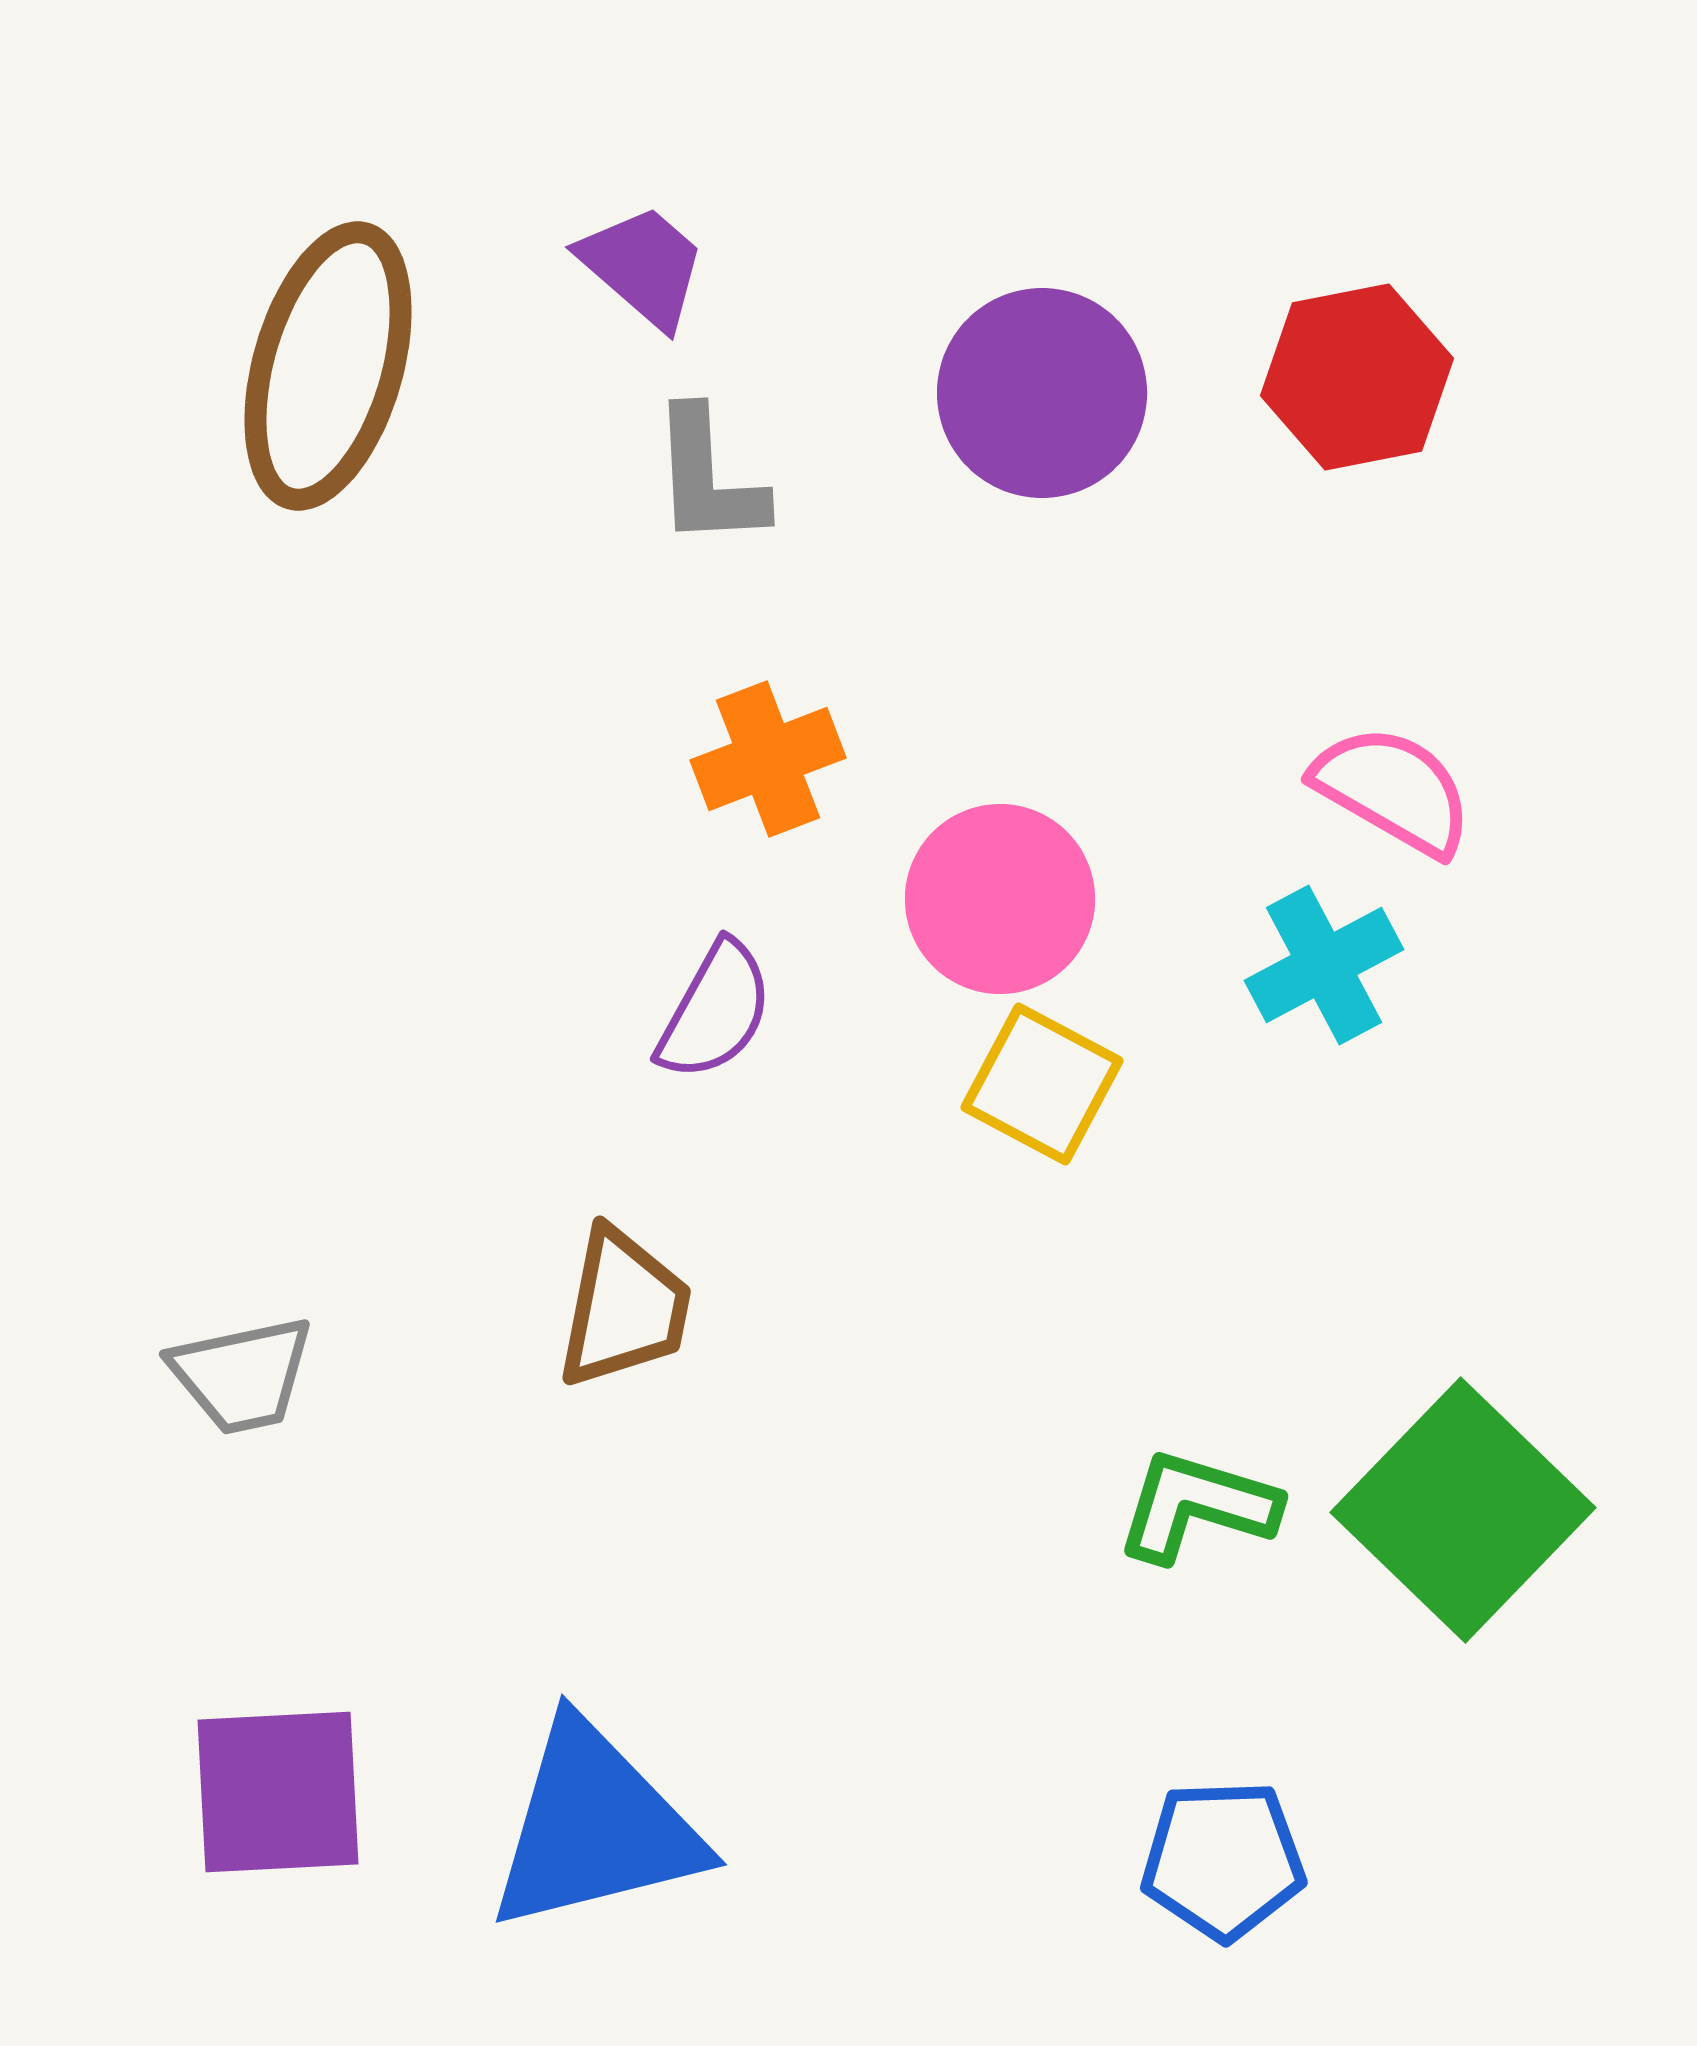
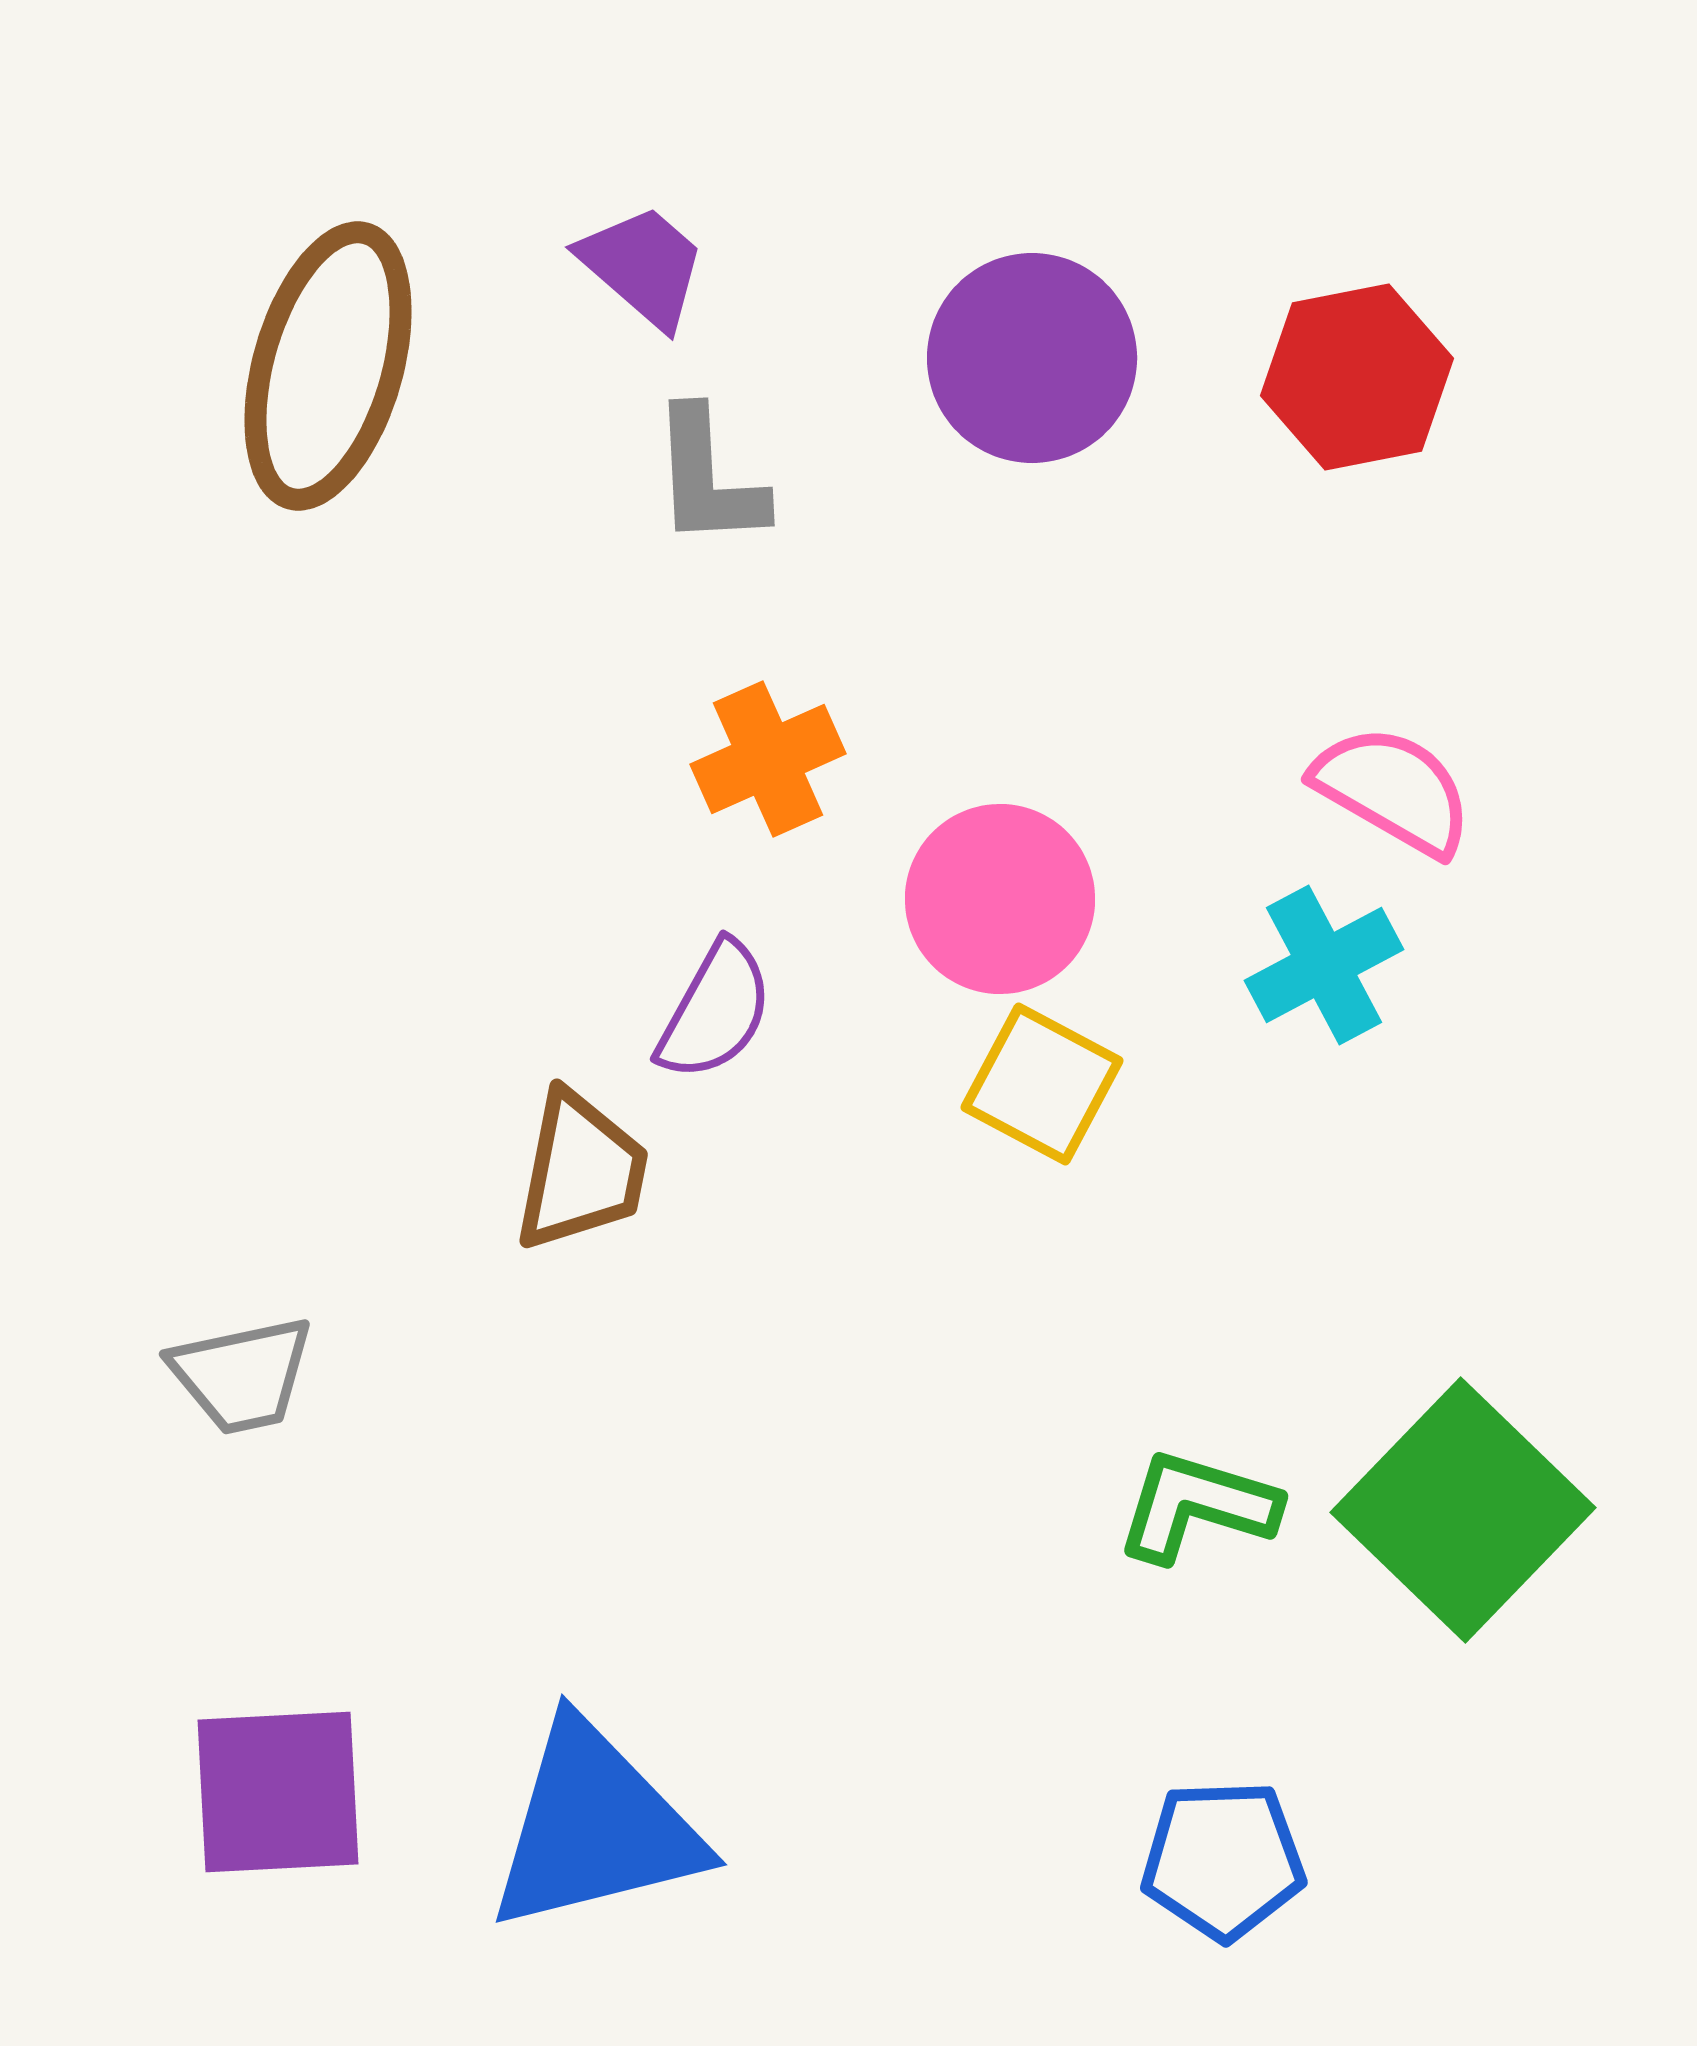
purple circle: moved 10 px left, 35 px up
orange cross: rotated 3 degrees counterclockwise
brown trapezoid: moved 43 px left, 137 px up
